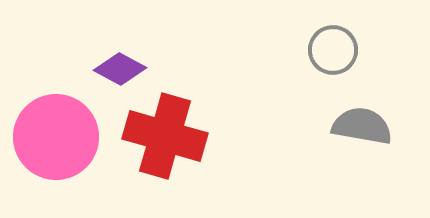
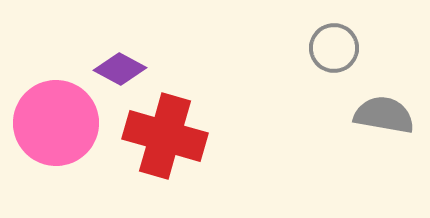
gray circle: moved 1 px right, 2 px up
gray semicircle: moved 22 px right, 11 px up
pink circle: moved 14 px up
